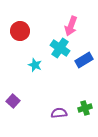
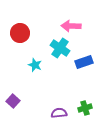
pink arrow: rotated 72 degrees clockwise
red circle: moved 2 px down
blue rectangle: moved 2 px down; rotated 12 degrees clockwise
